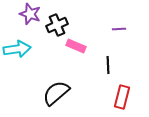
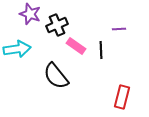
pink rectangle: rotated 12 degrees clockwise
black line: moved 7 px left, 15 px up
black semicircle: moved 17 px up; rotated 88 degrees counterclockwise
